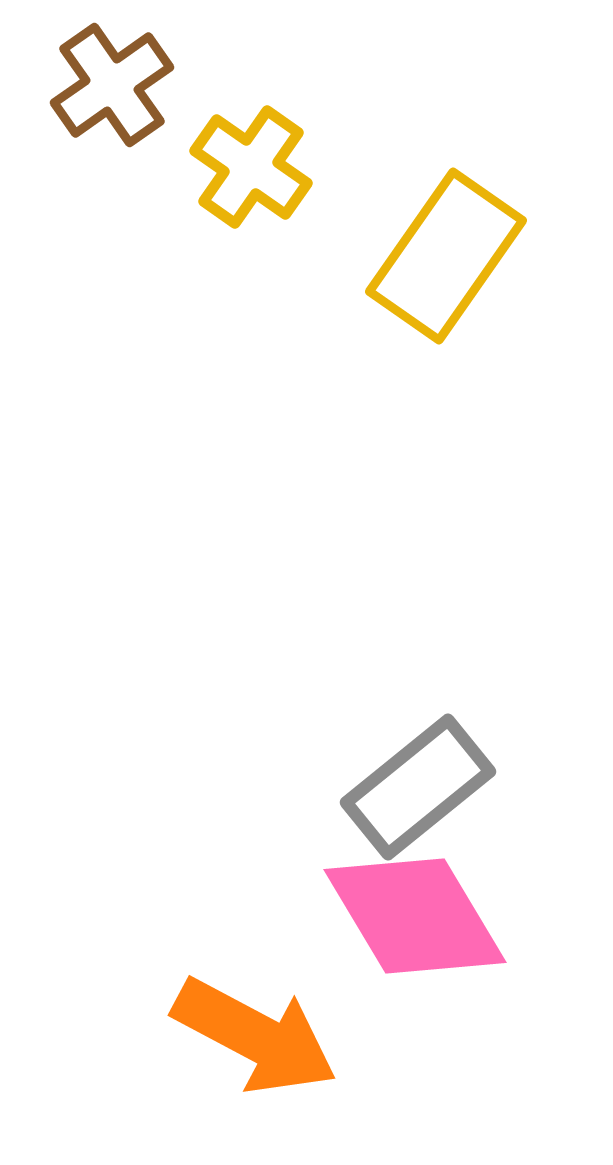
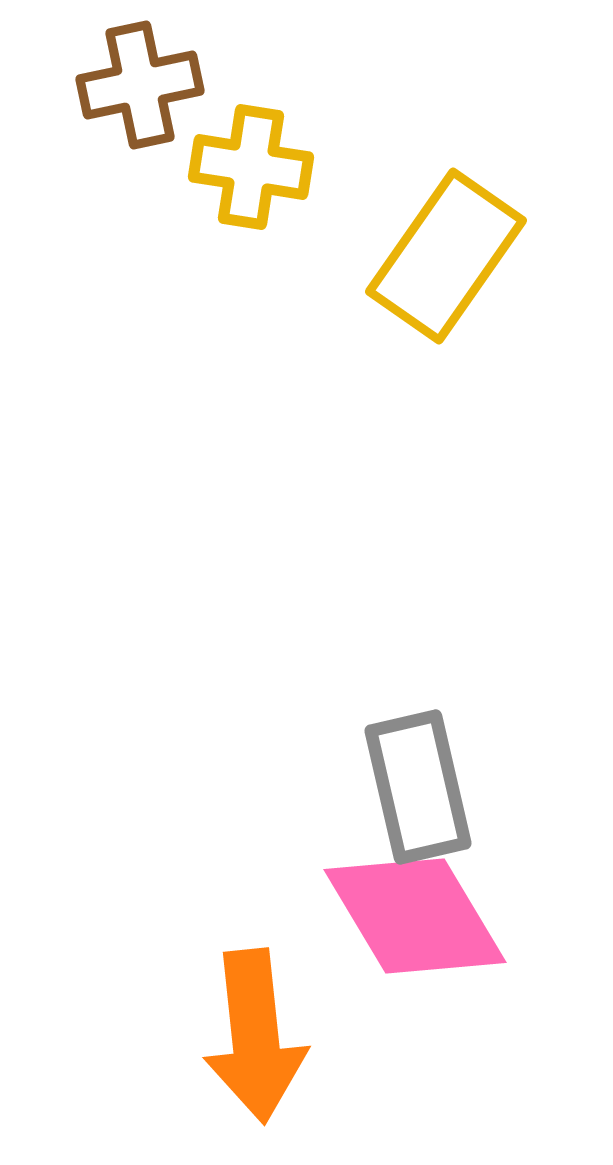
brown cross: moved 28 px right; rotated 23 degrees clockwise
yellow cross: rotated 26 degrees counterclockwise
gray rectangle: rotated 64 degrees counterclockwise
orange arrow: rotated 56 degrees clockwise
